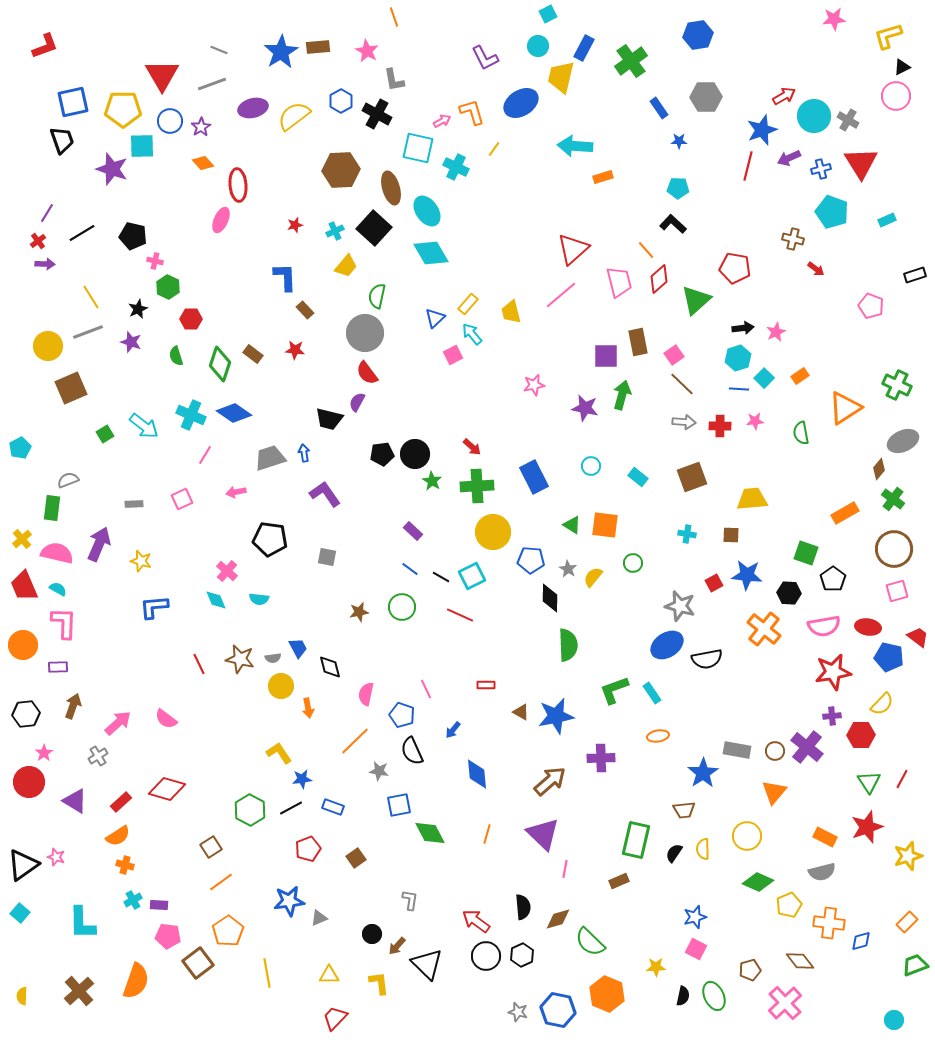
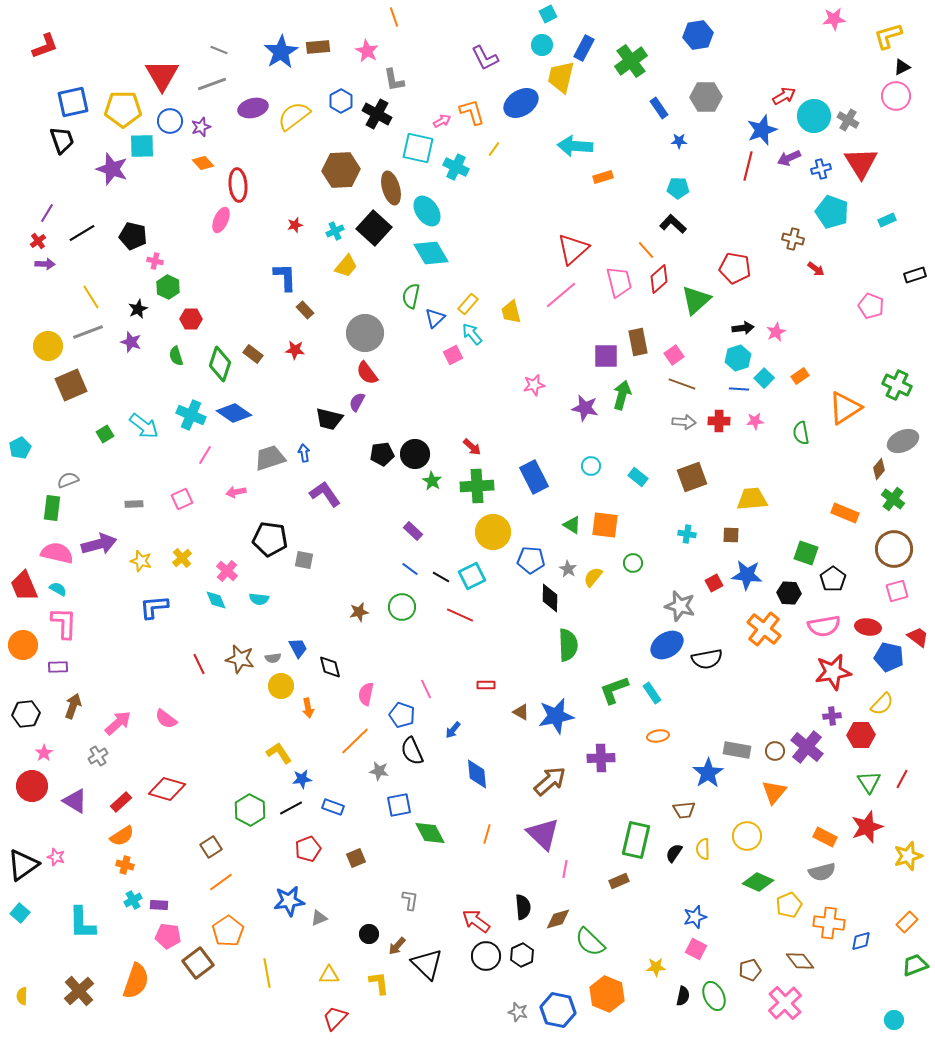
cyan circle at (538, 46): moved 4 px right, 1 px up
purple star at (201, 127): rotated 12 degrees clockwise
green semicircle at (377, 296): moved 34 px right
brown line at (682, 384): rotated 24 degrees counterclockwise
brown square at (71, 388): moved 3 px up
red cross at (720, 426): moved 1 px left, 5 px up
orange rectangle at (845, 513): rotated 52 degrees clockwise
yellow cross at (22, 539): moved 160 px right, 19 px down
purple arrow at (99, 544): rotated 52 degrees clockwise
gray square at (327, 557): moved 23 px left, 3 px down
blue star at (703, 773): moved 5 px right
red circle at (29, 782): moved 3 px right, 4 px down
orange semicircle at (118, 836): moved 4 px right
brown square at (356, 858): rotated 12 degrees clockwise
black circle at (372, 934): moved 3 px left
